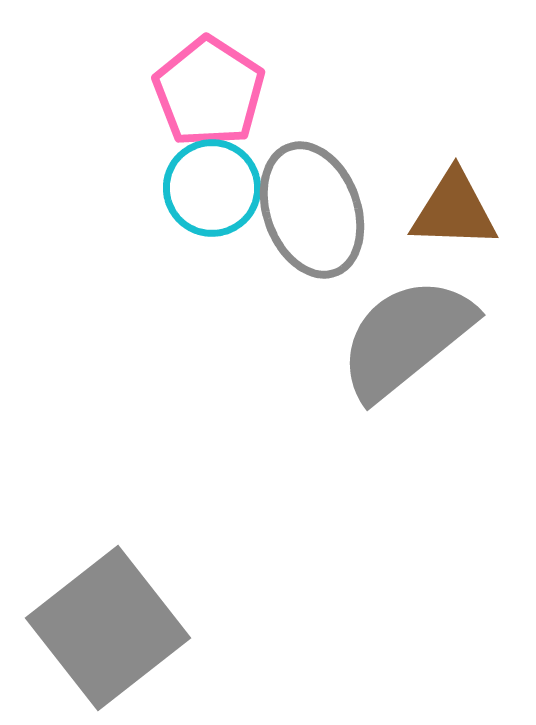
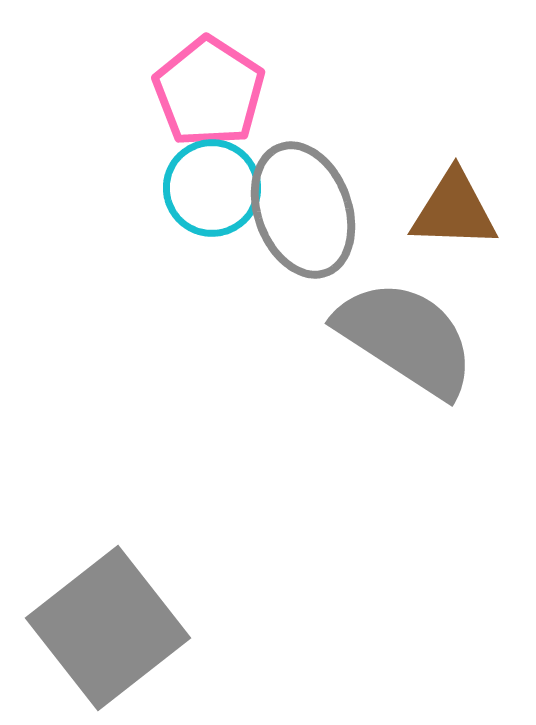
gray ellipse: moved 9 px left
gray semicircle: rotated 72 degrees clockwise
